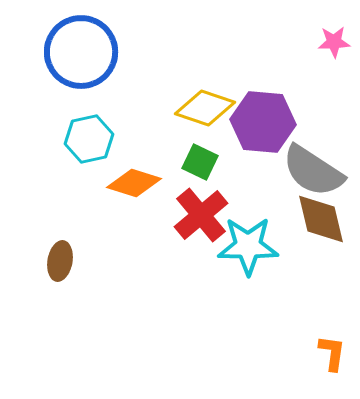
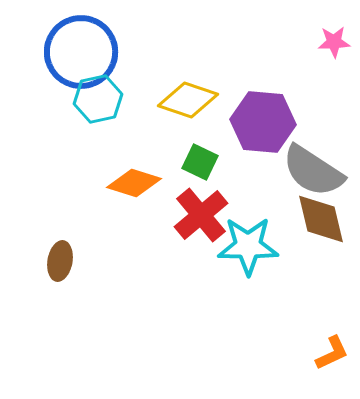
yellow diamond: moved 17 px left, 8 px up
cyan hexagon: moved 9 px right, 40 px up
orange L-shape: rotated 57 degrees clockwise
